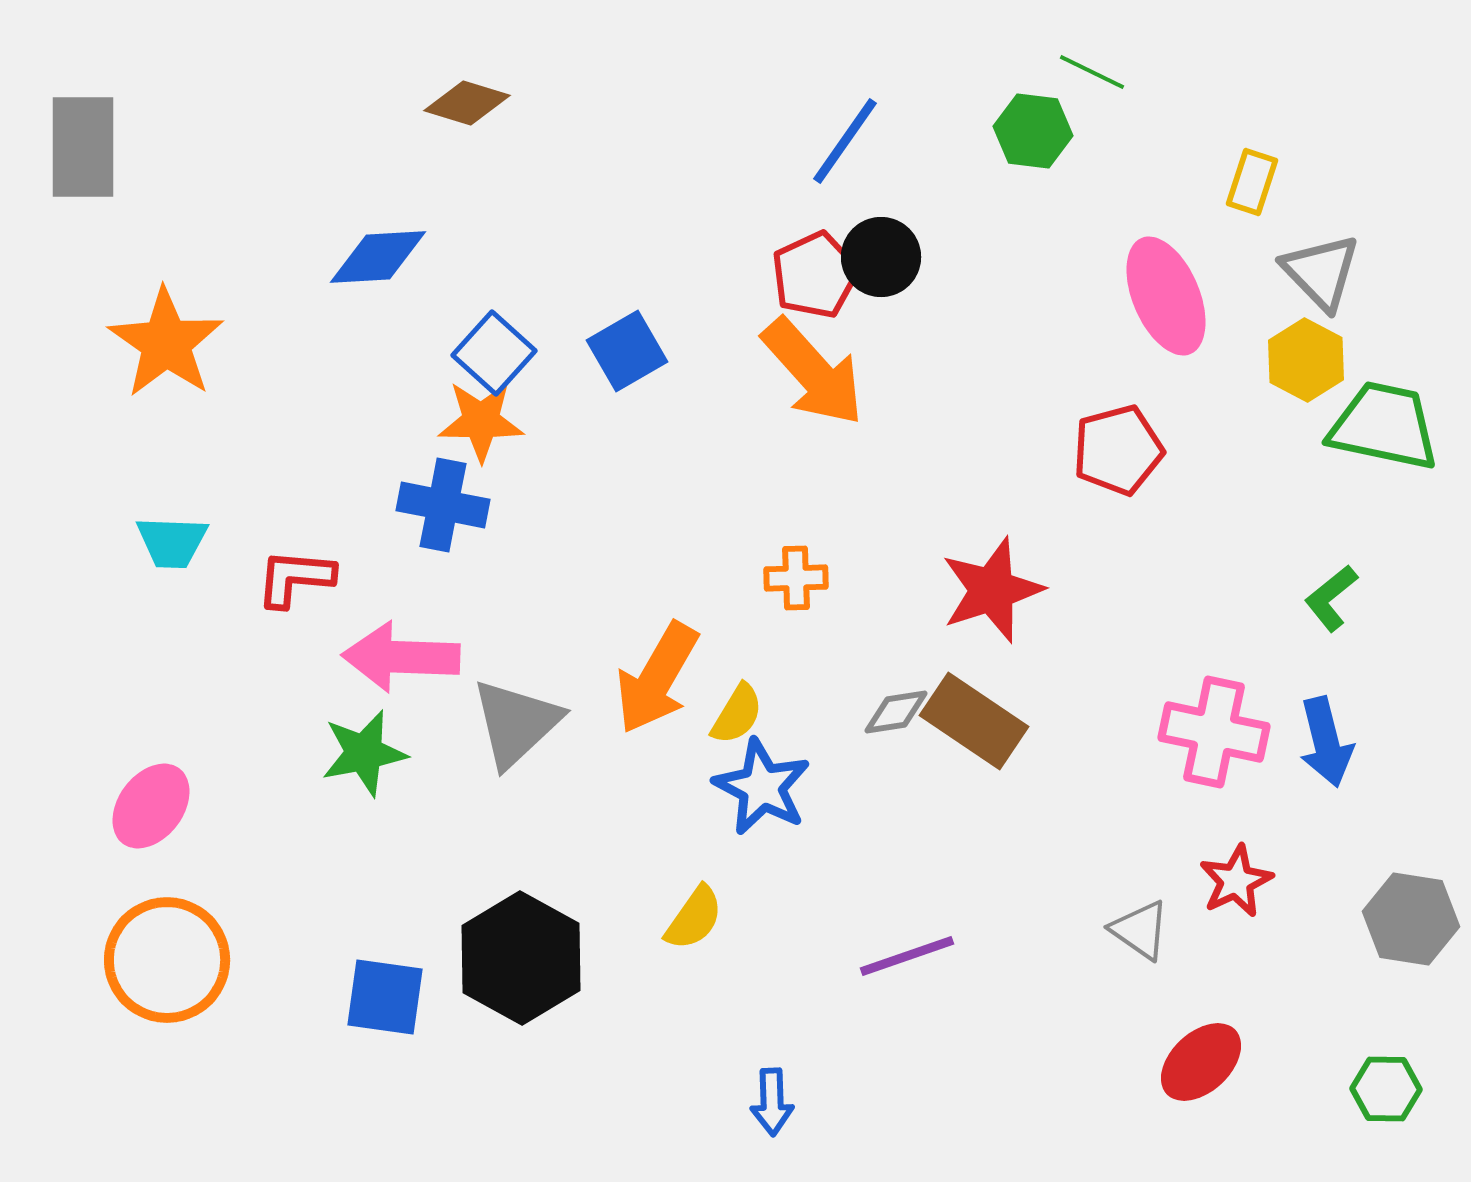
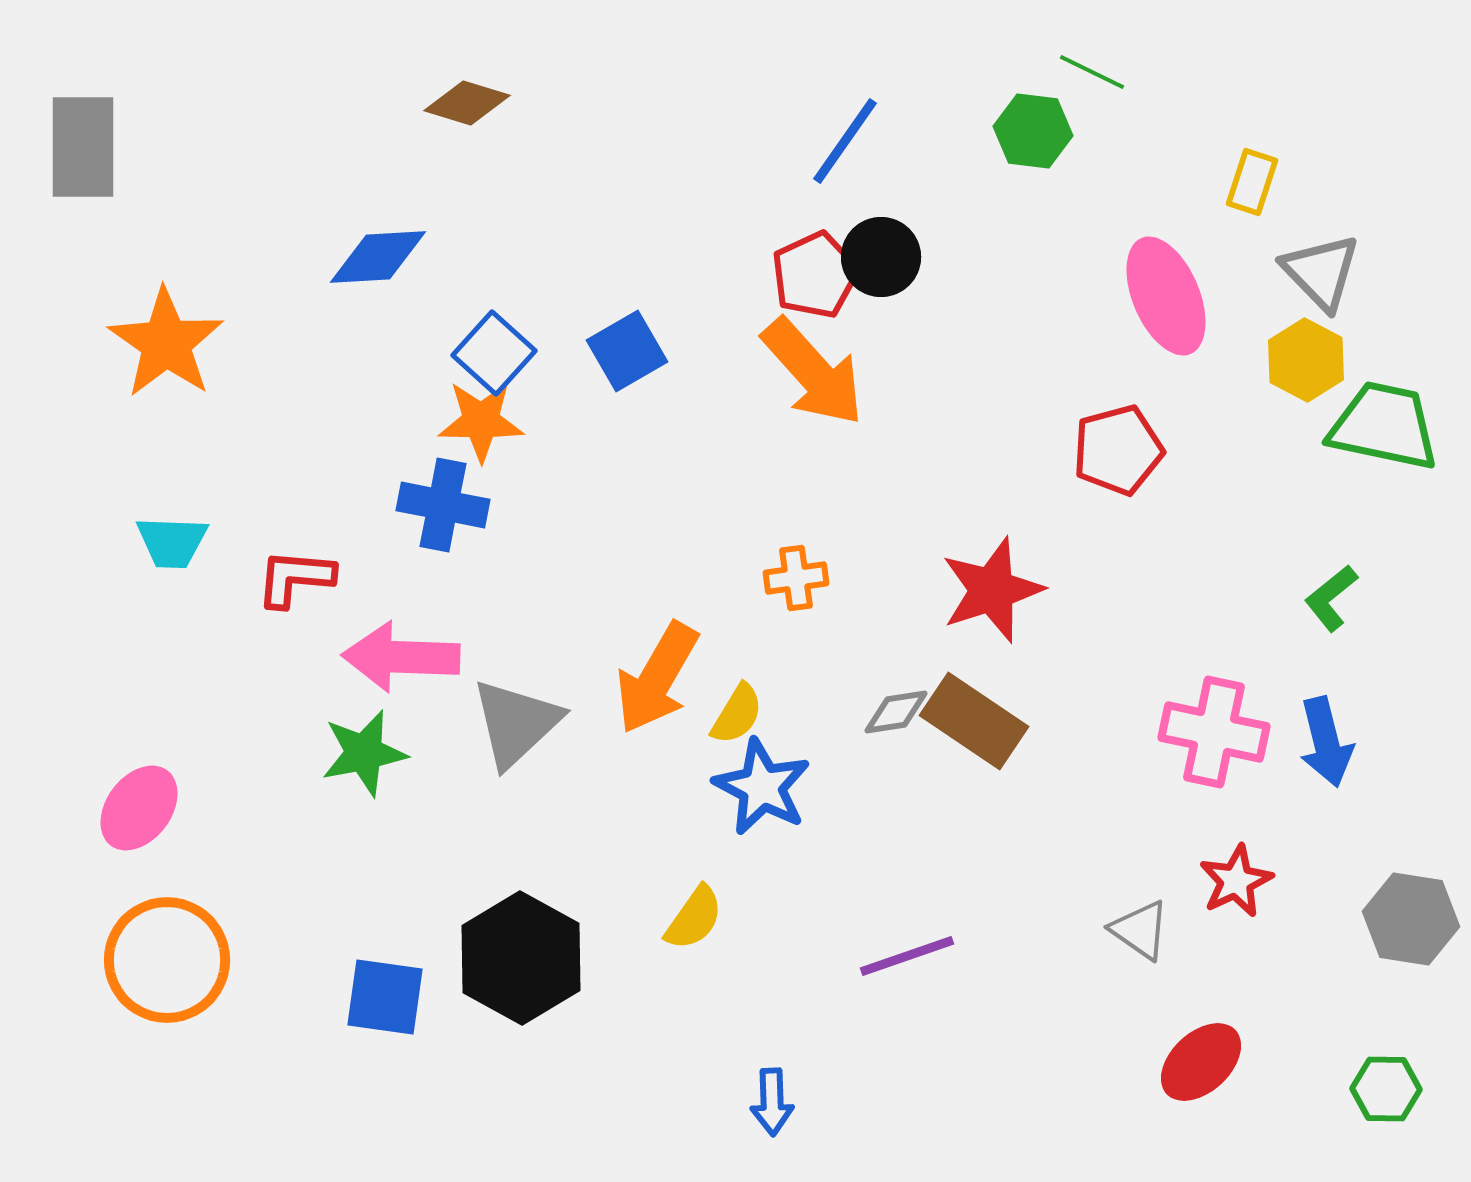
orange cross at (796, 578): rotated 6 degrees counterclockwise
pink ellipse at (151, 806): moved 12 px left, 2 px down
